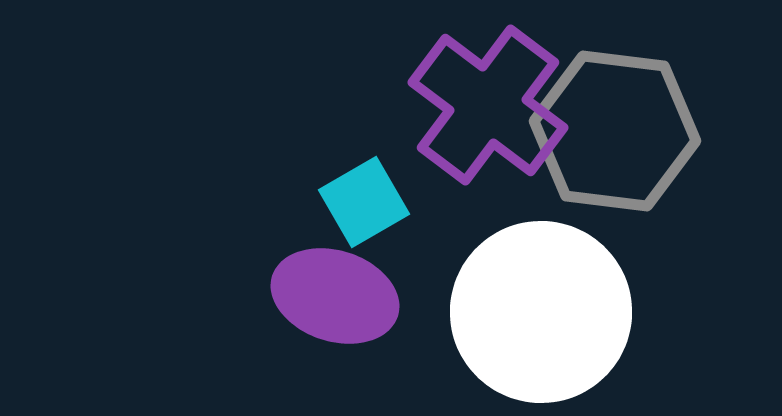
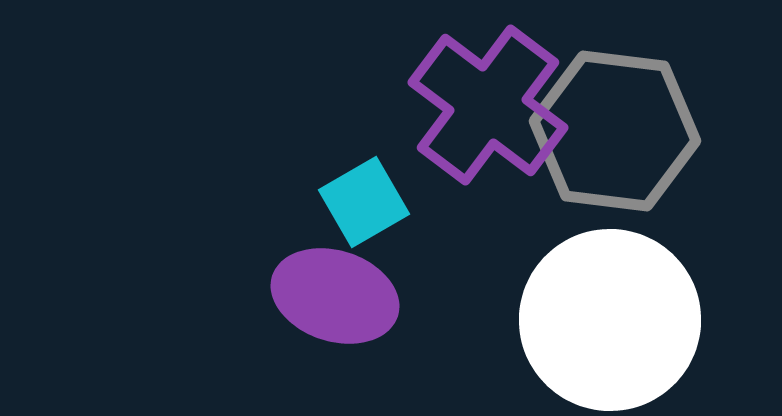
white circle: moved 69 px right, 8 px down
